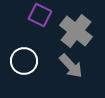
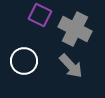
gray cross: moved 1 px left, 2 px up; rotated 12 degrees counterclockwise
